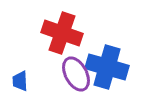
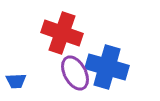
purple ellipse: moved 1 px left, 1 px up
blue trapezoid: moved 4 px left; rotated 90 degrees counterclockwise
